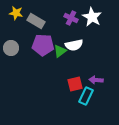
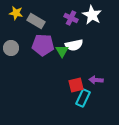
white star: moved 2 px up
green triangle: moved 2 px right; rotated 24 degrees counterclockwise
red square: moved 1 px right, 1 px down
cyan rectangle: moved 3 px left, 2 px down
